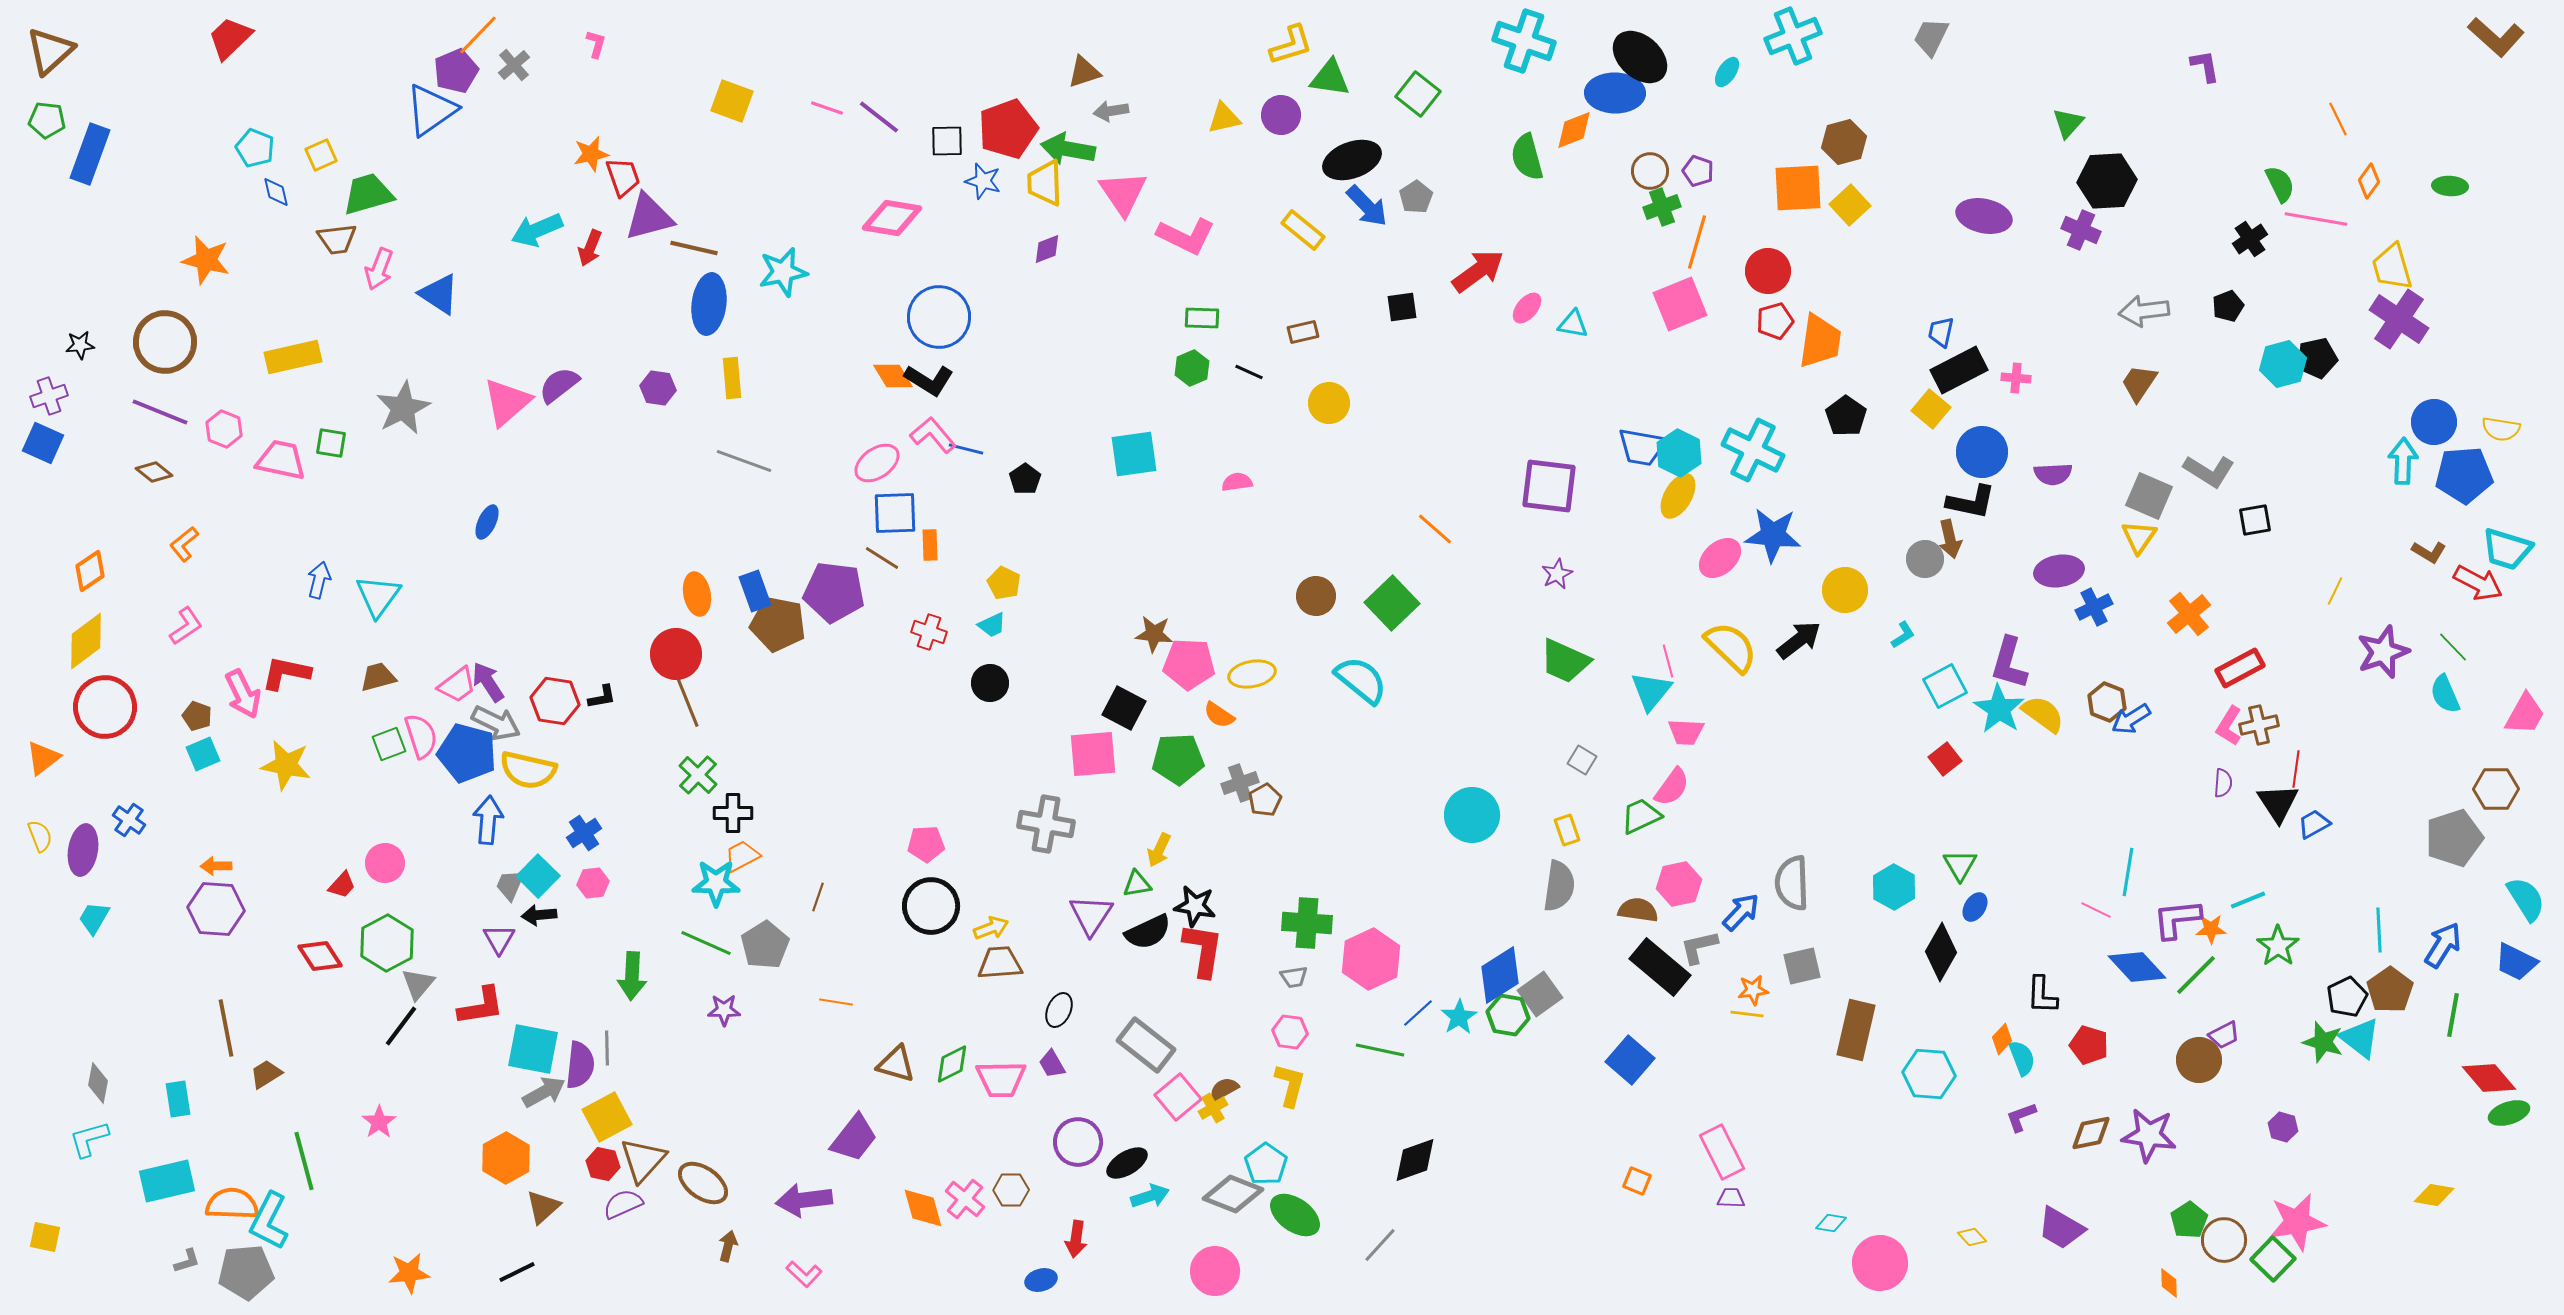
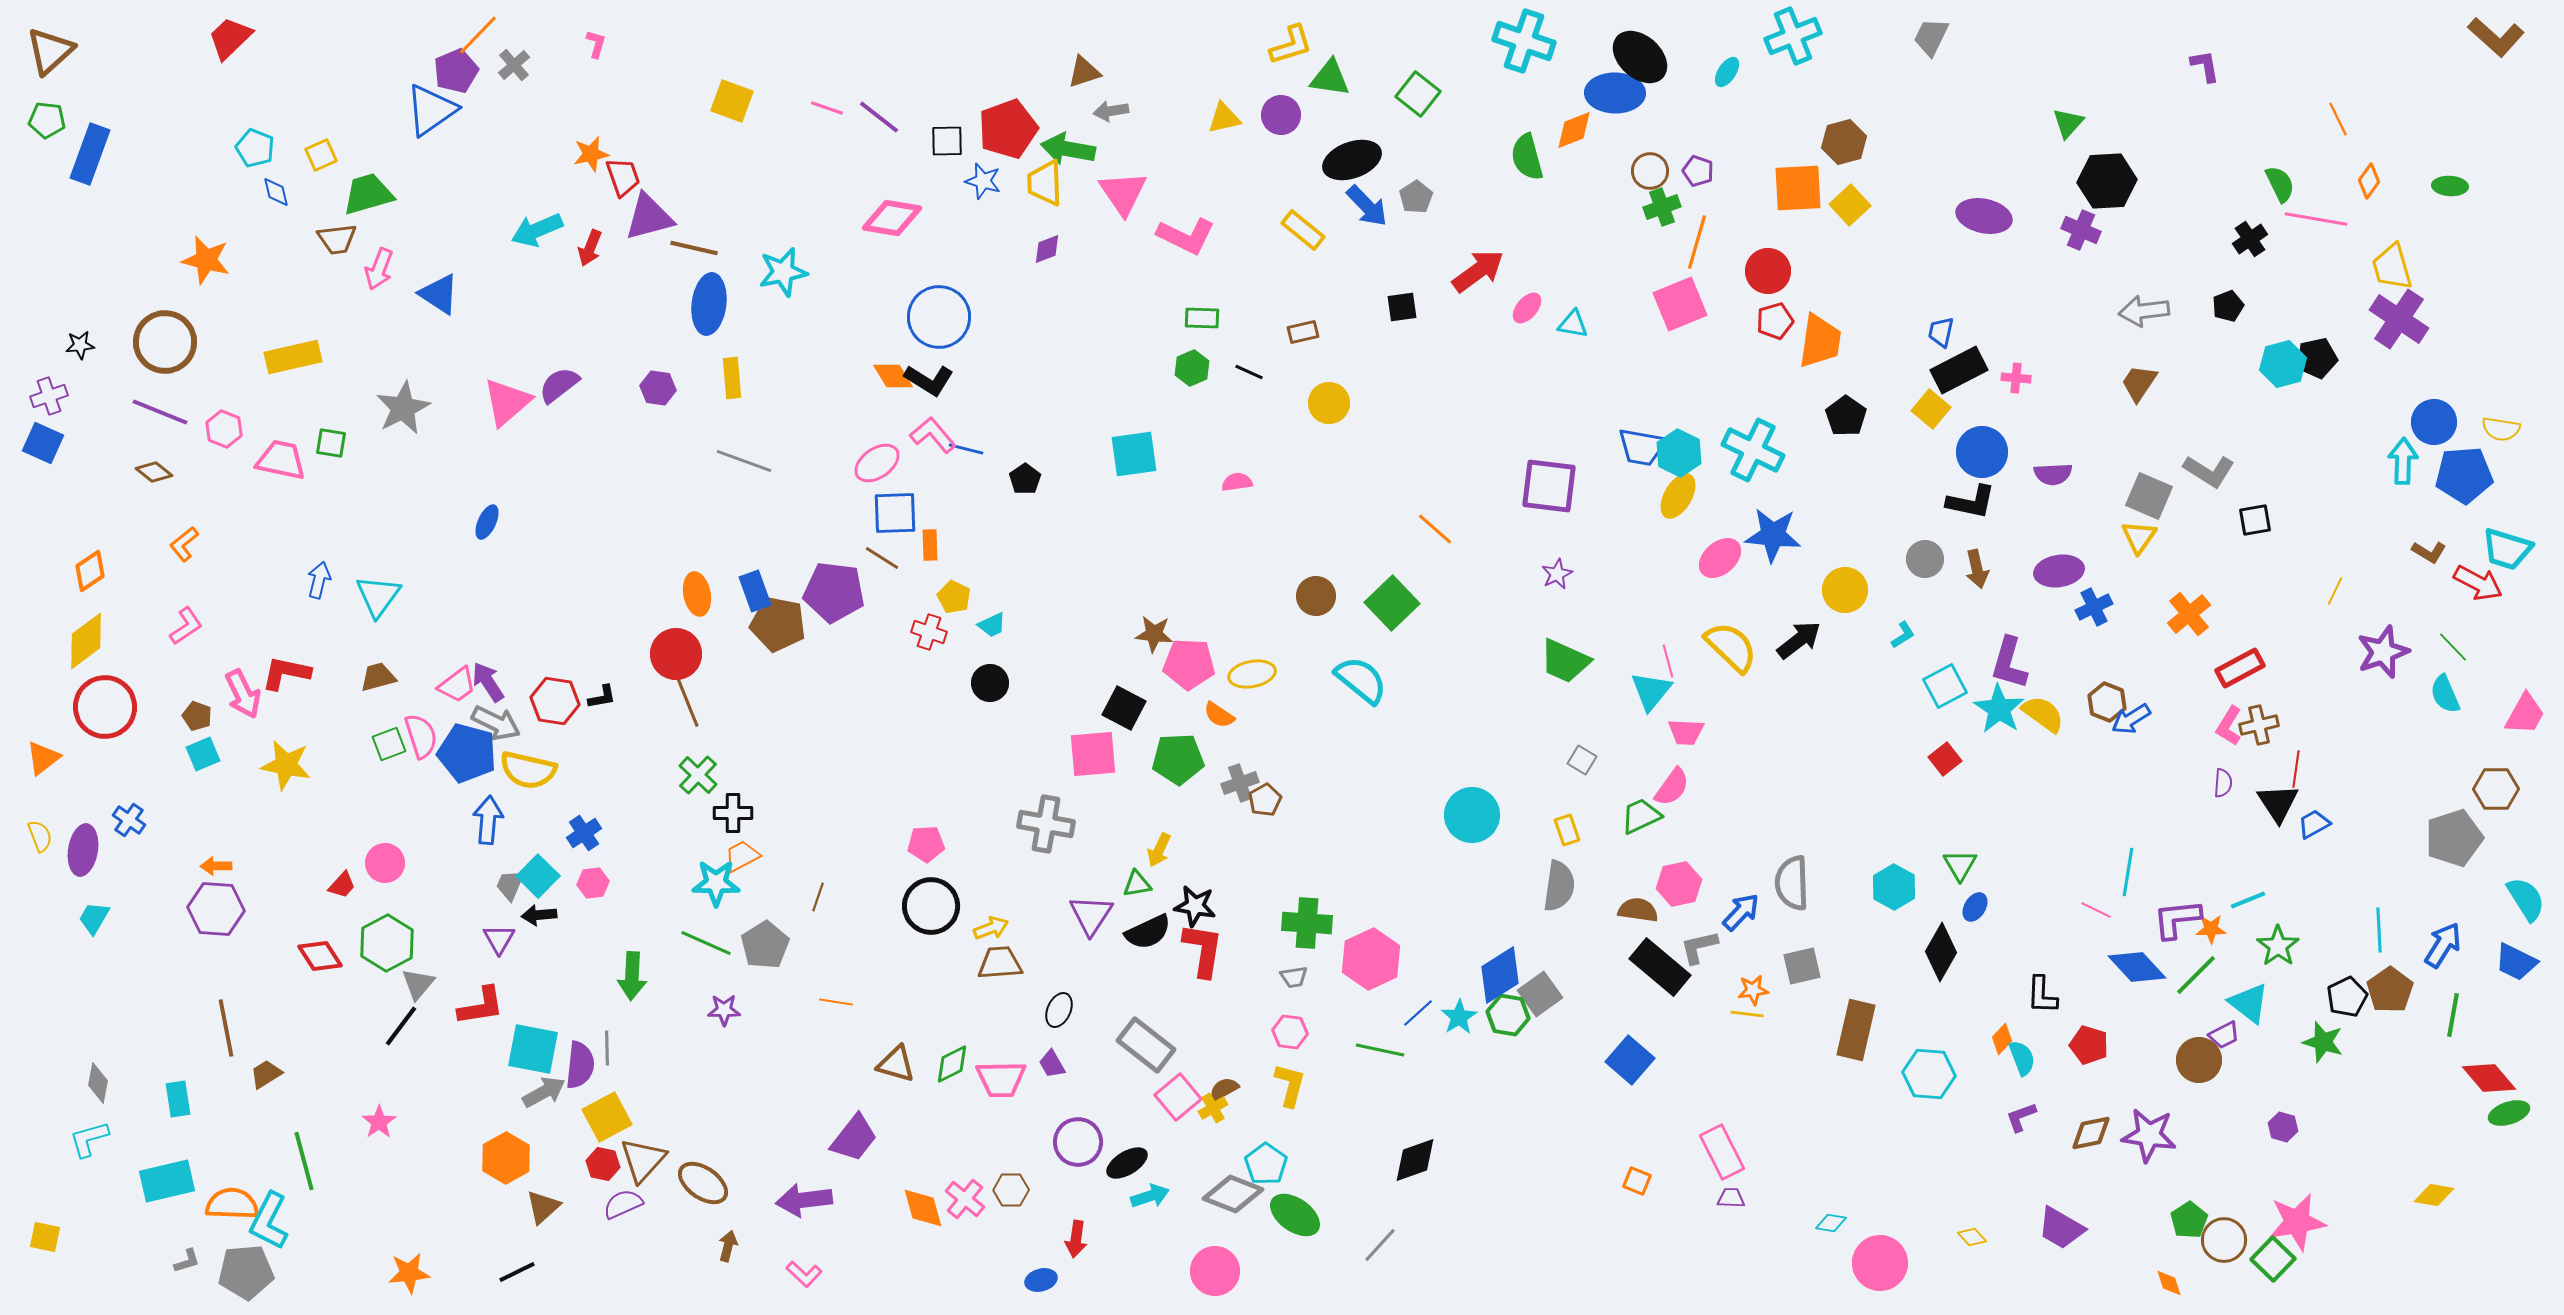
brown arrow at (1950, 539): moved 27 px right, 30 px down
yellow pentagon at (1004, 583): moved 50 px left, 14 px down
cyan triangle at (2360, 1038): moved 111 px left, 35 px up
orange diamond at (2169, 1283): rotated 16 degrees counterclockwise
